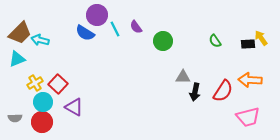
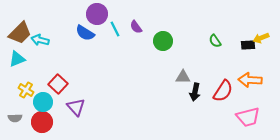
purple circle: moved 1 px up
yellow arrow: rotated 77 degrees counterclockwise
black rectangle: moved 1 px down
yellow cross: moved 9 px left, 7 px down; rotated 28 degrees counterclockwise
purple triangle: moved 2 px right; rotated 18 degrees clockwise
